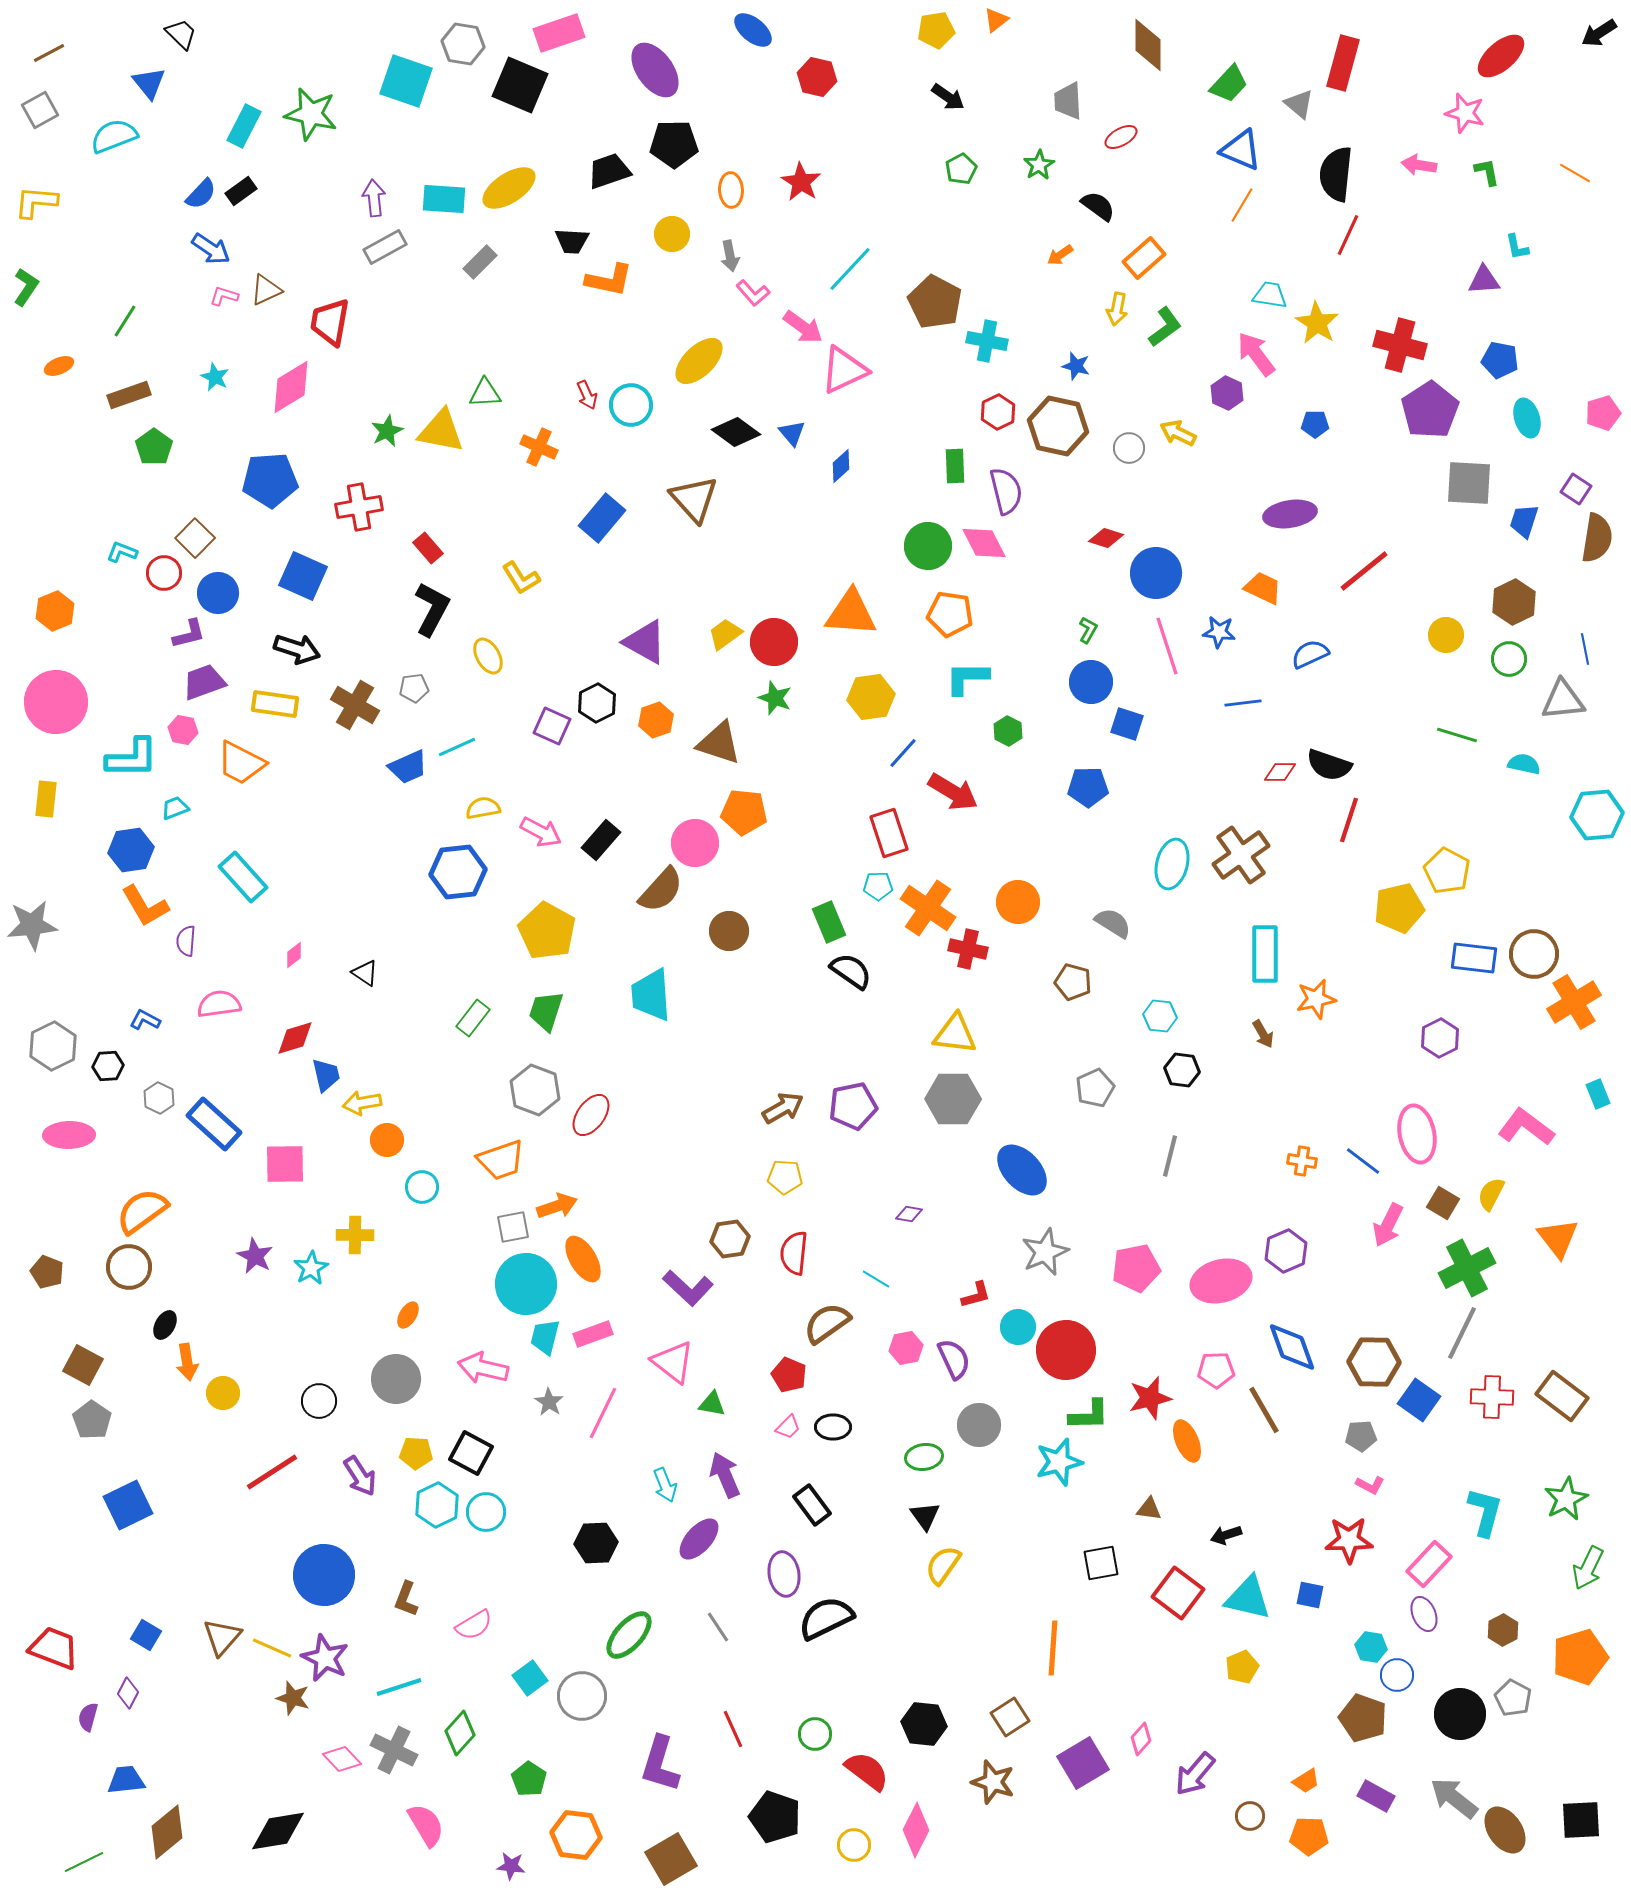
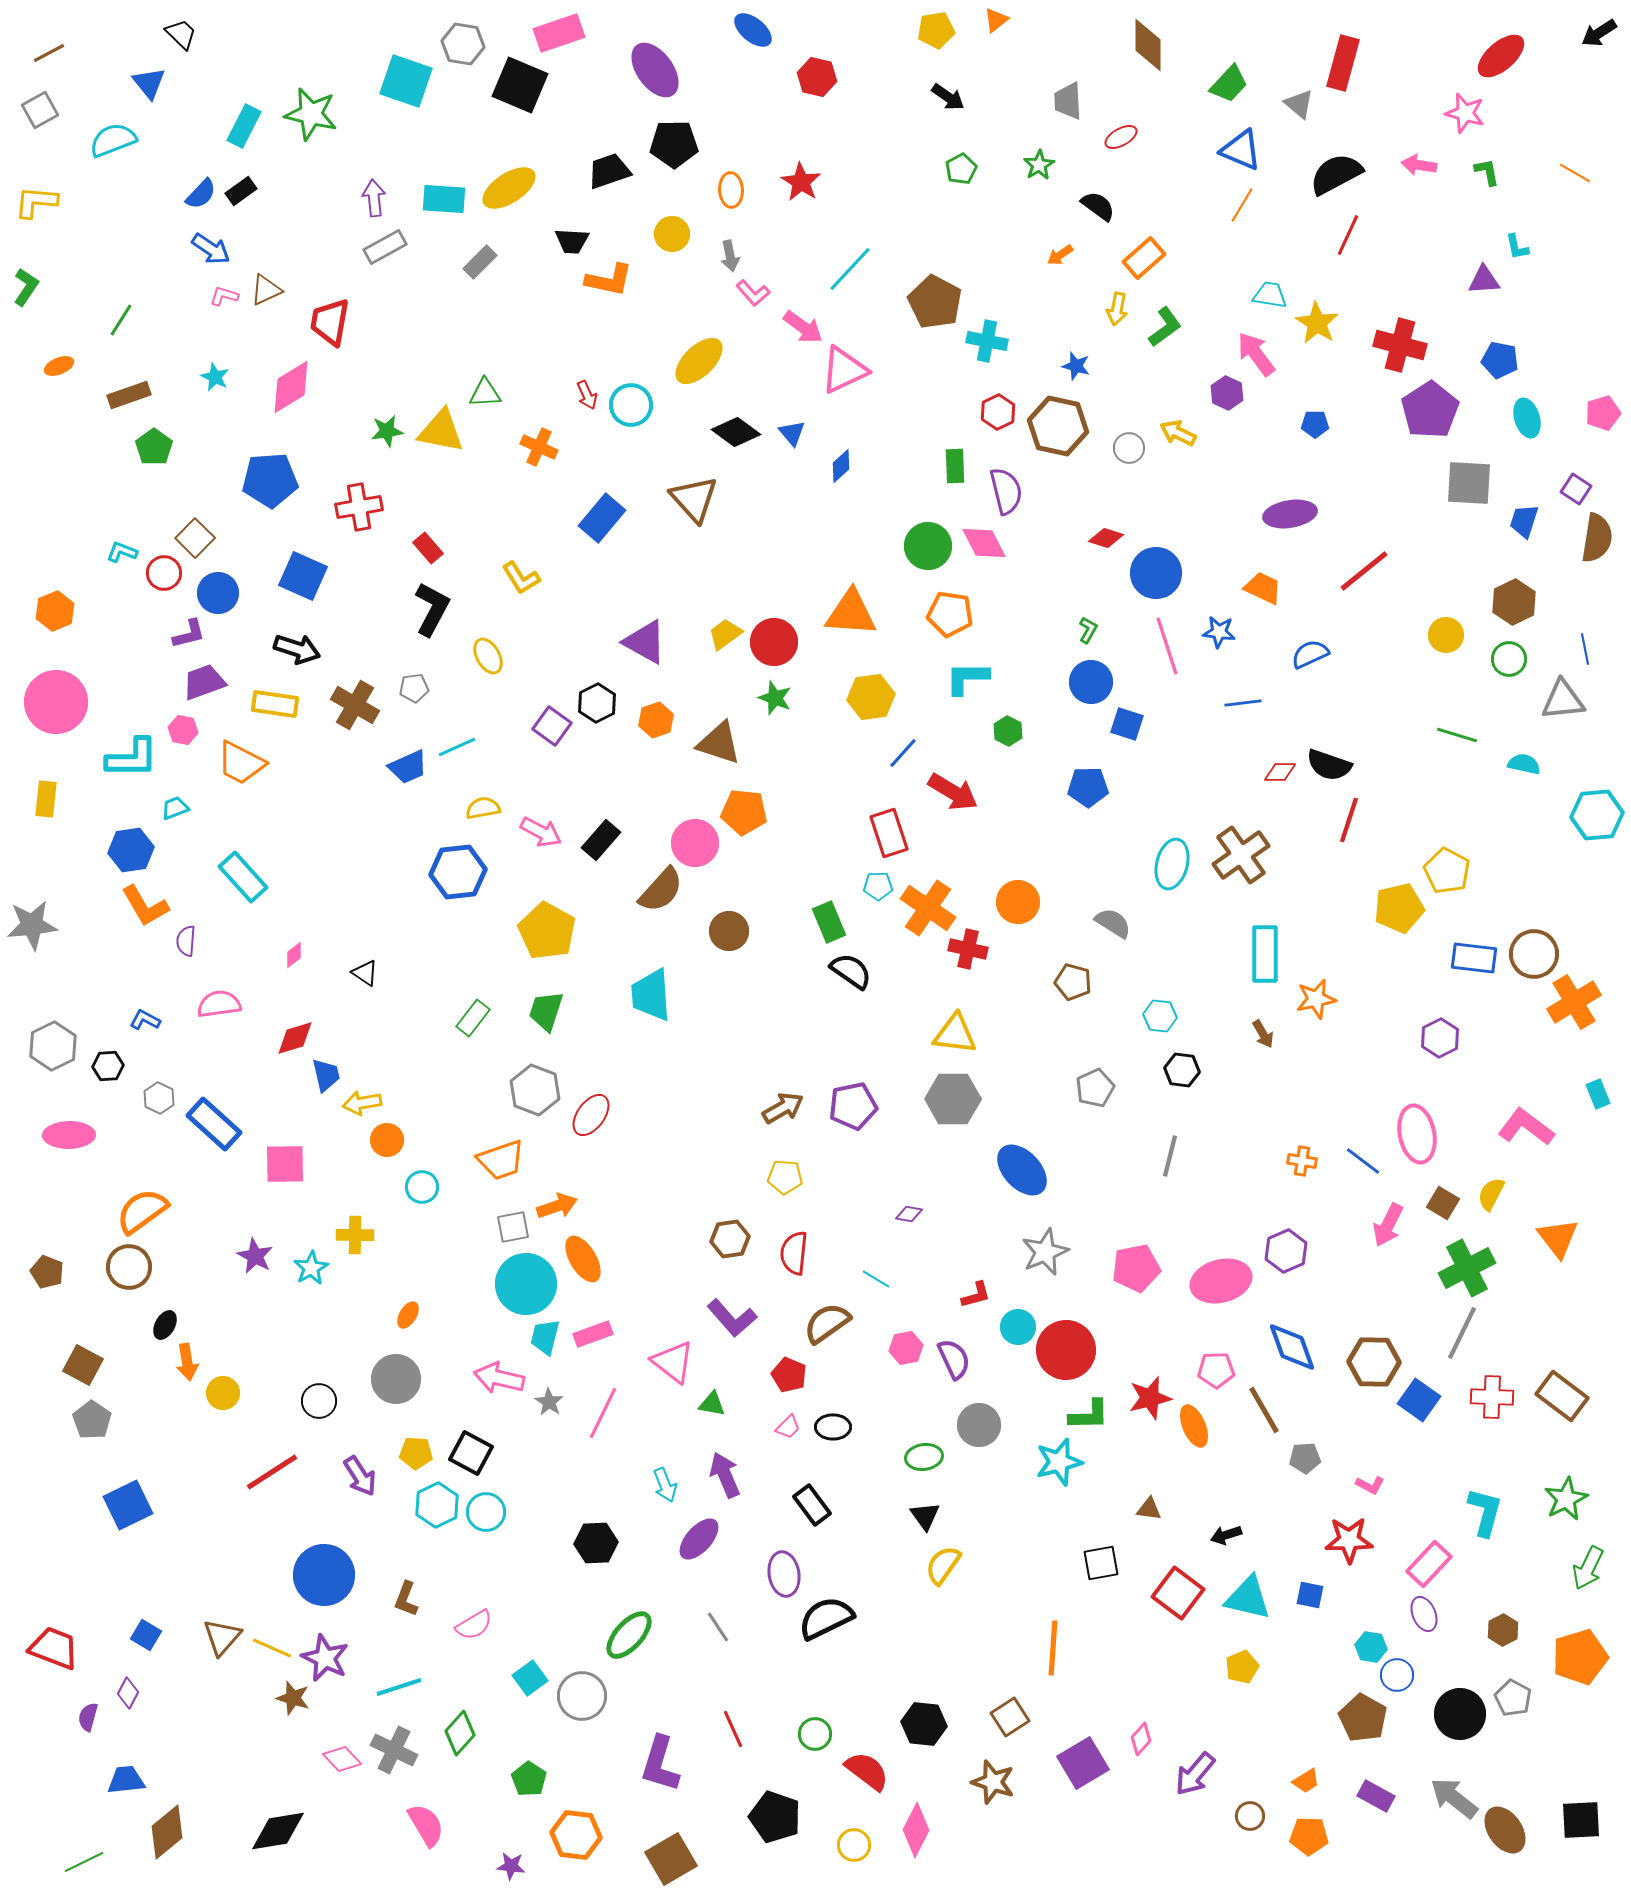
cyan semicircle at (114, 136): moved 1 px left, 4 px down
black semicircle at (1336, 174): rotated 56 degrees clockwise
green line at (125, 321): moved 4 px left, 1 px up
green star at (387, 431): rotated 16 degrees clockwise
purple square at (552, 726): rotated 12 degrees clockwise
purple L-shape at (688, 1288): moved 44 px right, 30 px down; rotated 6 degrees clockwise
pink arrow at (483, 1368): moved 16 px right, 10 px down
gray pentagon at (1361, 1436): moved 56 px left, 22 px down
orange ellipse at (1187, 1441): moved 7 px right, 15 px up
brown pentagon at (1363, 1718): rotated 9 degrees clockwise
